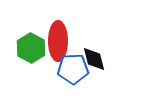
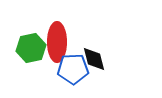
red ellipse: moved 1 px left, 1 px down
green hexagon: rotated 20 degrees clockwise
